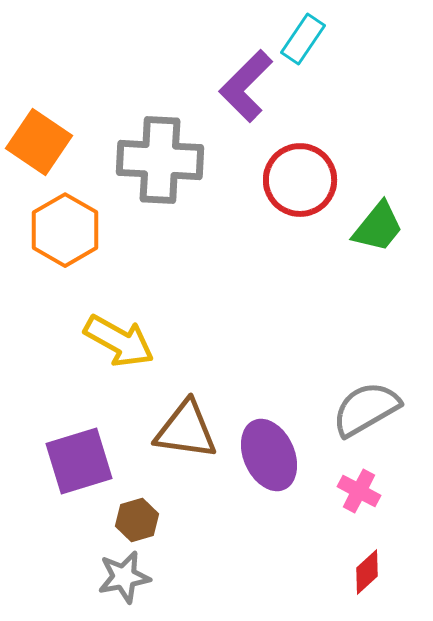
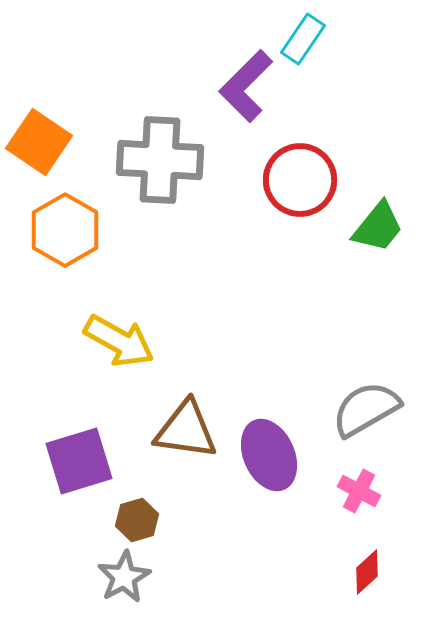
gray star: rotated 18 degrees counterclockwise
